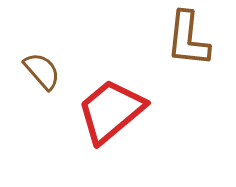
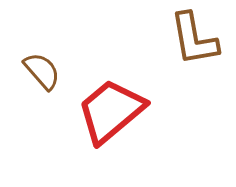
brown L-shape: moved 6 px right; rotated 16 degrees counterclockwise
